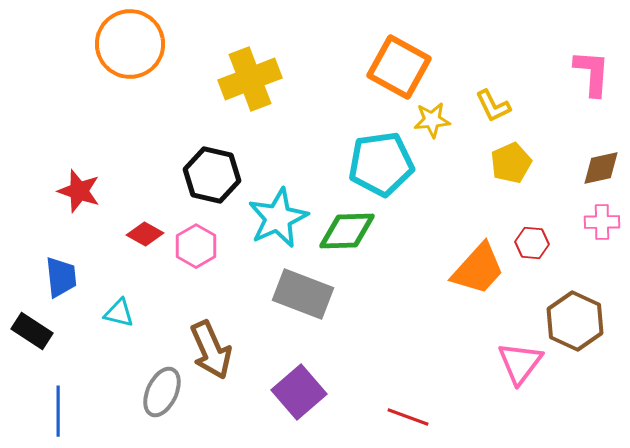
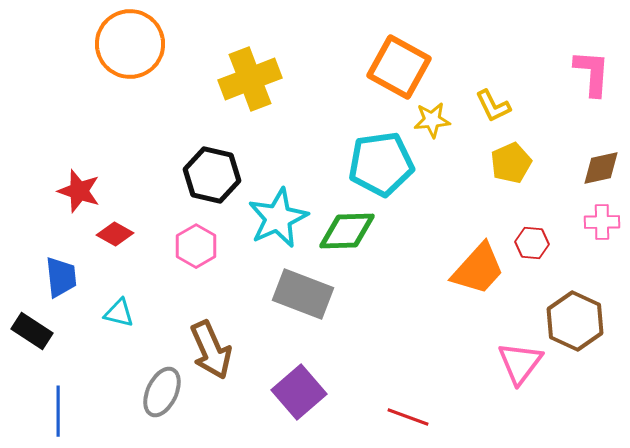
red diamond: moved 30 px left
